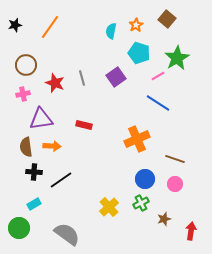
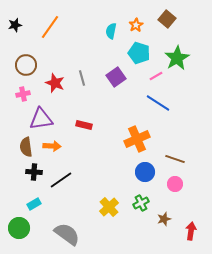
pink line: moved 2 px left
blue circle: moved 7 px up
